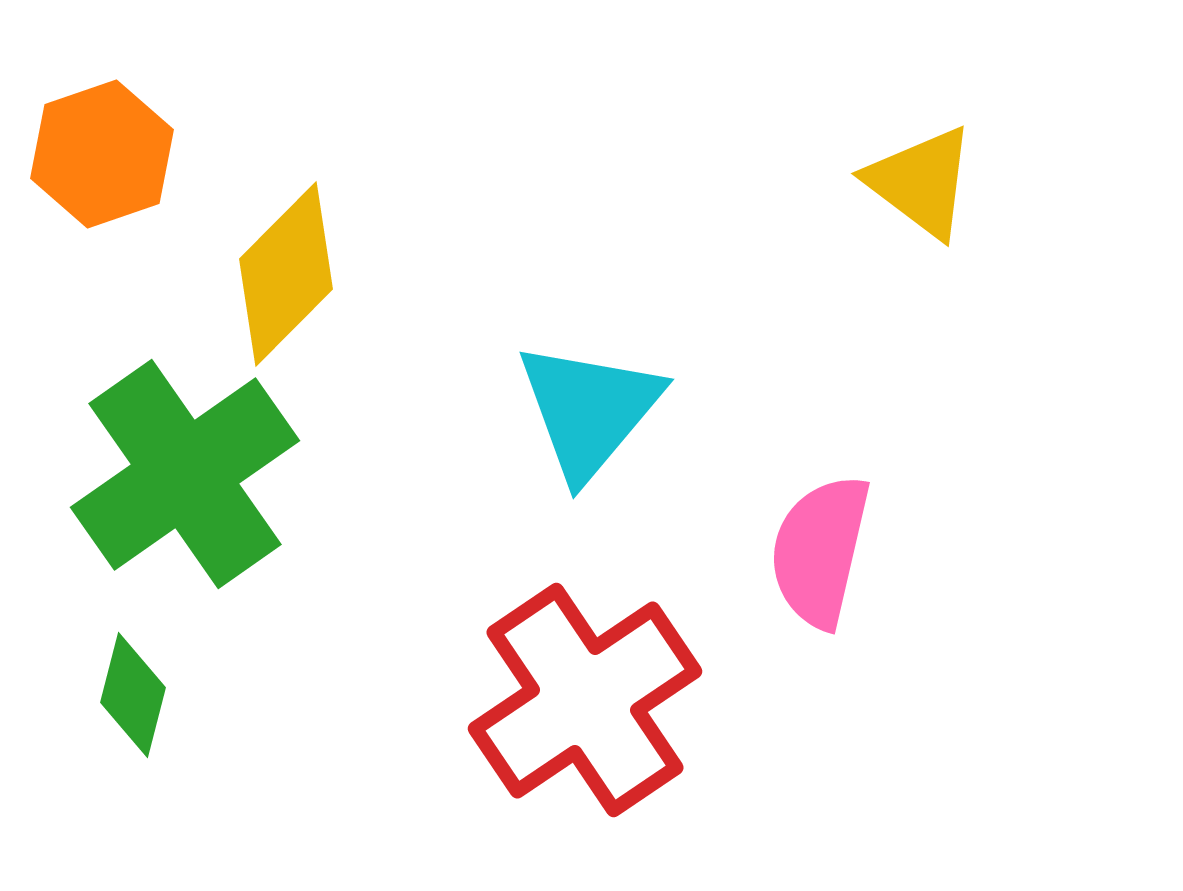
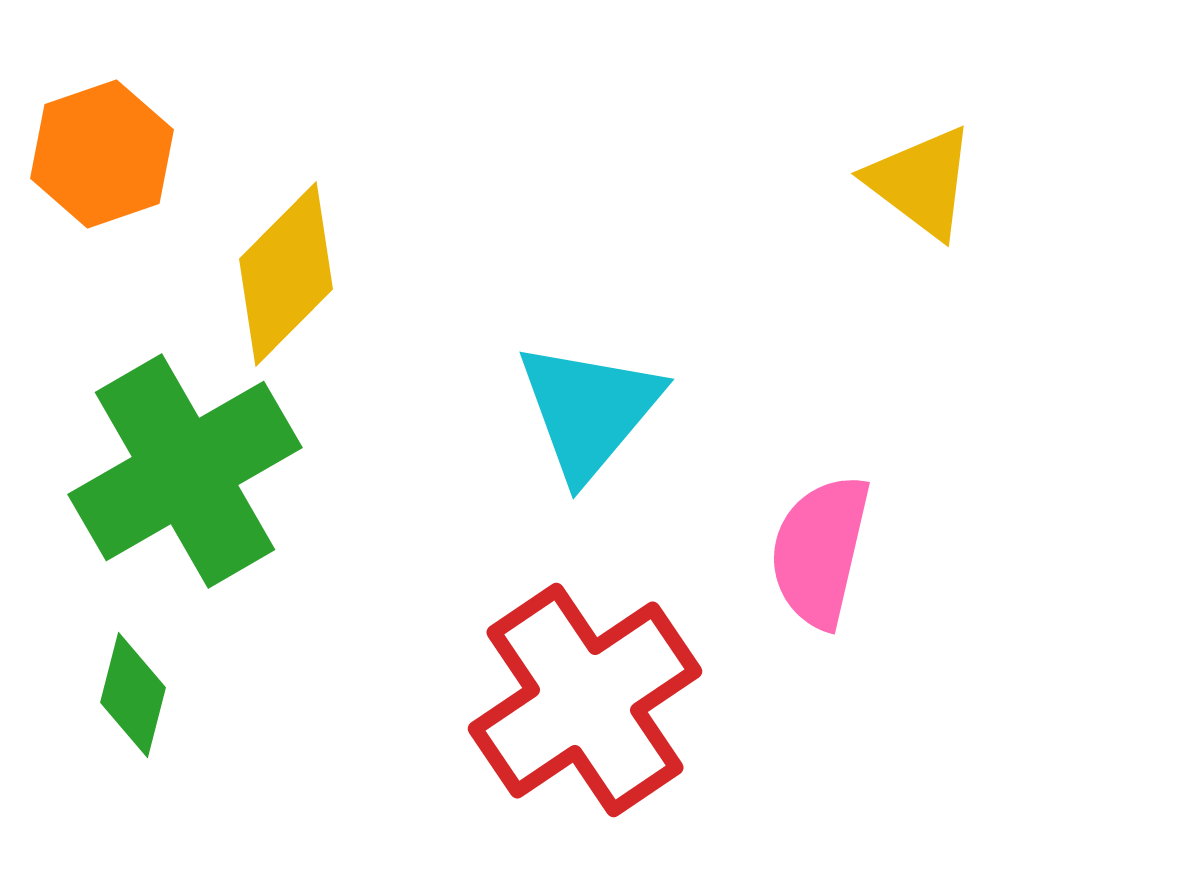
green cross: moved 3 px up; rotated 5 degrees clockwise
